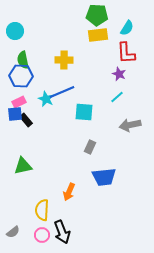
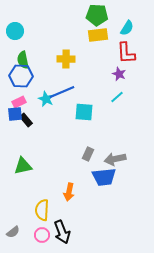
yellow cross: moved 2 px right, 1 px up
gray arrow: moved 15 px left, 34 px down
gray rectangle: moved 2 px left, 7 px down
orange arrow: rotated 12 degrees counterclockwise
